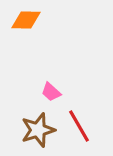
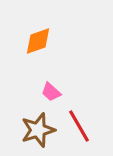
orange diamond: moved 12 px right, 21 px down; rotated 20 degrees counterclockwise
